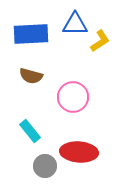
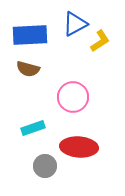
blue triangle: rotated 28 degrees counterclockwise
blue rectangle: moved 1 px left, 1 px down
brown semicircle: moved 3 px left, 7 px up
cyan rectangle: moved 3 px right, 3 px up; rotated 70 degrees counterclockwise
red ellipse: moved 5 px up
